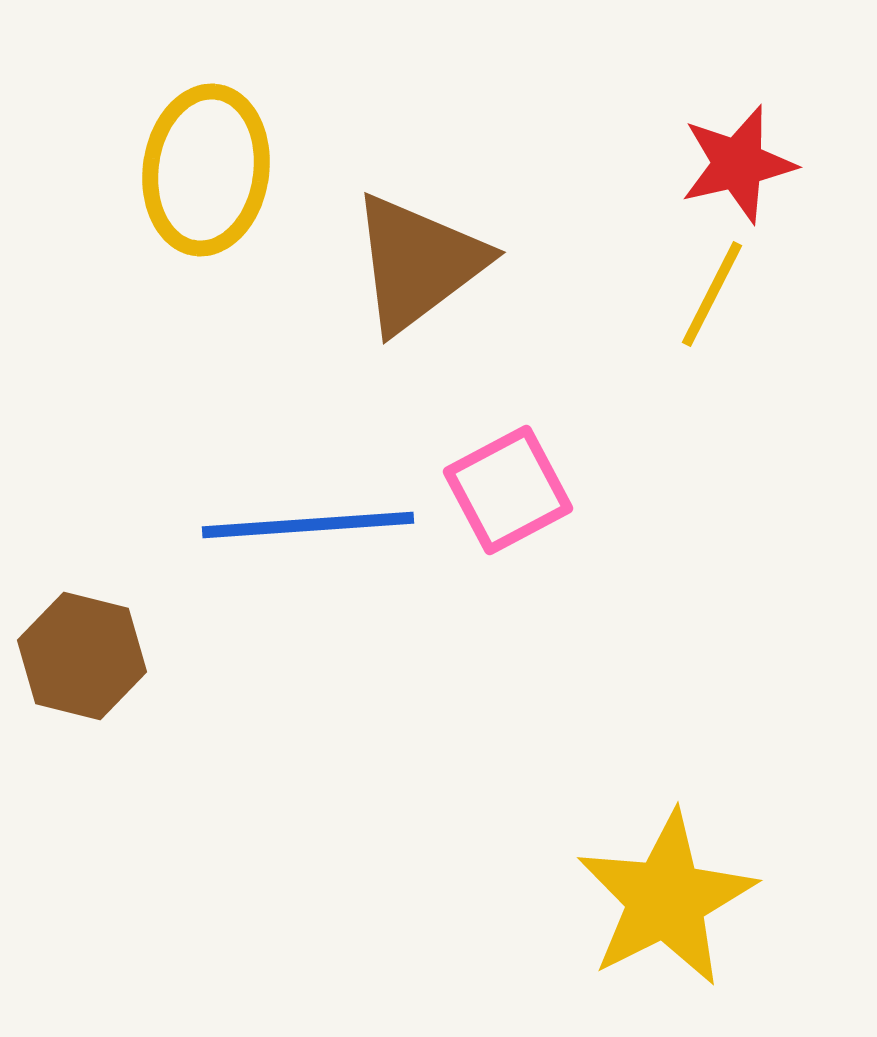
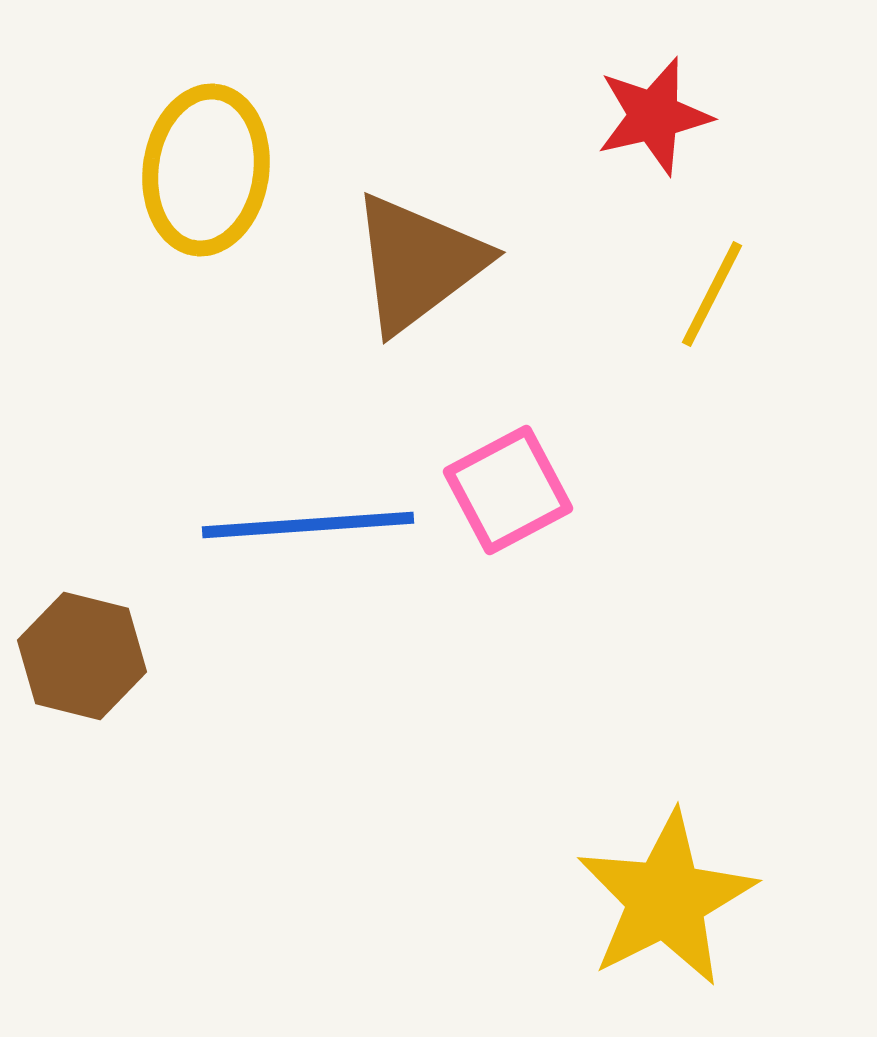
red star: moved 84 px left, 48 px up
